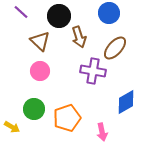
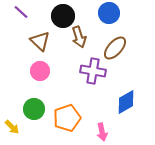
black circle: moved 4 px right
yellow arrow: rotated 14 degrees clockwise
